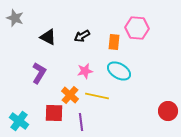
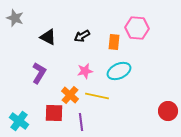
cyan ellipse: rotated 55 degrees counterclockwise
